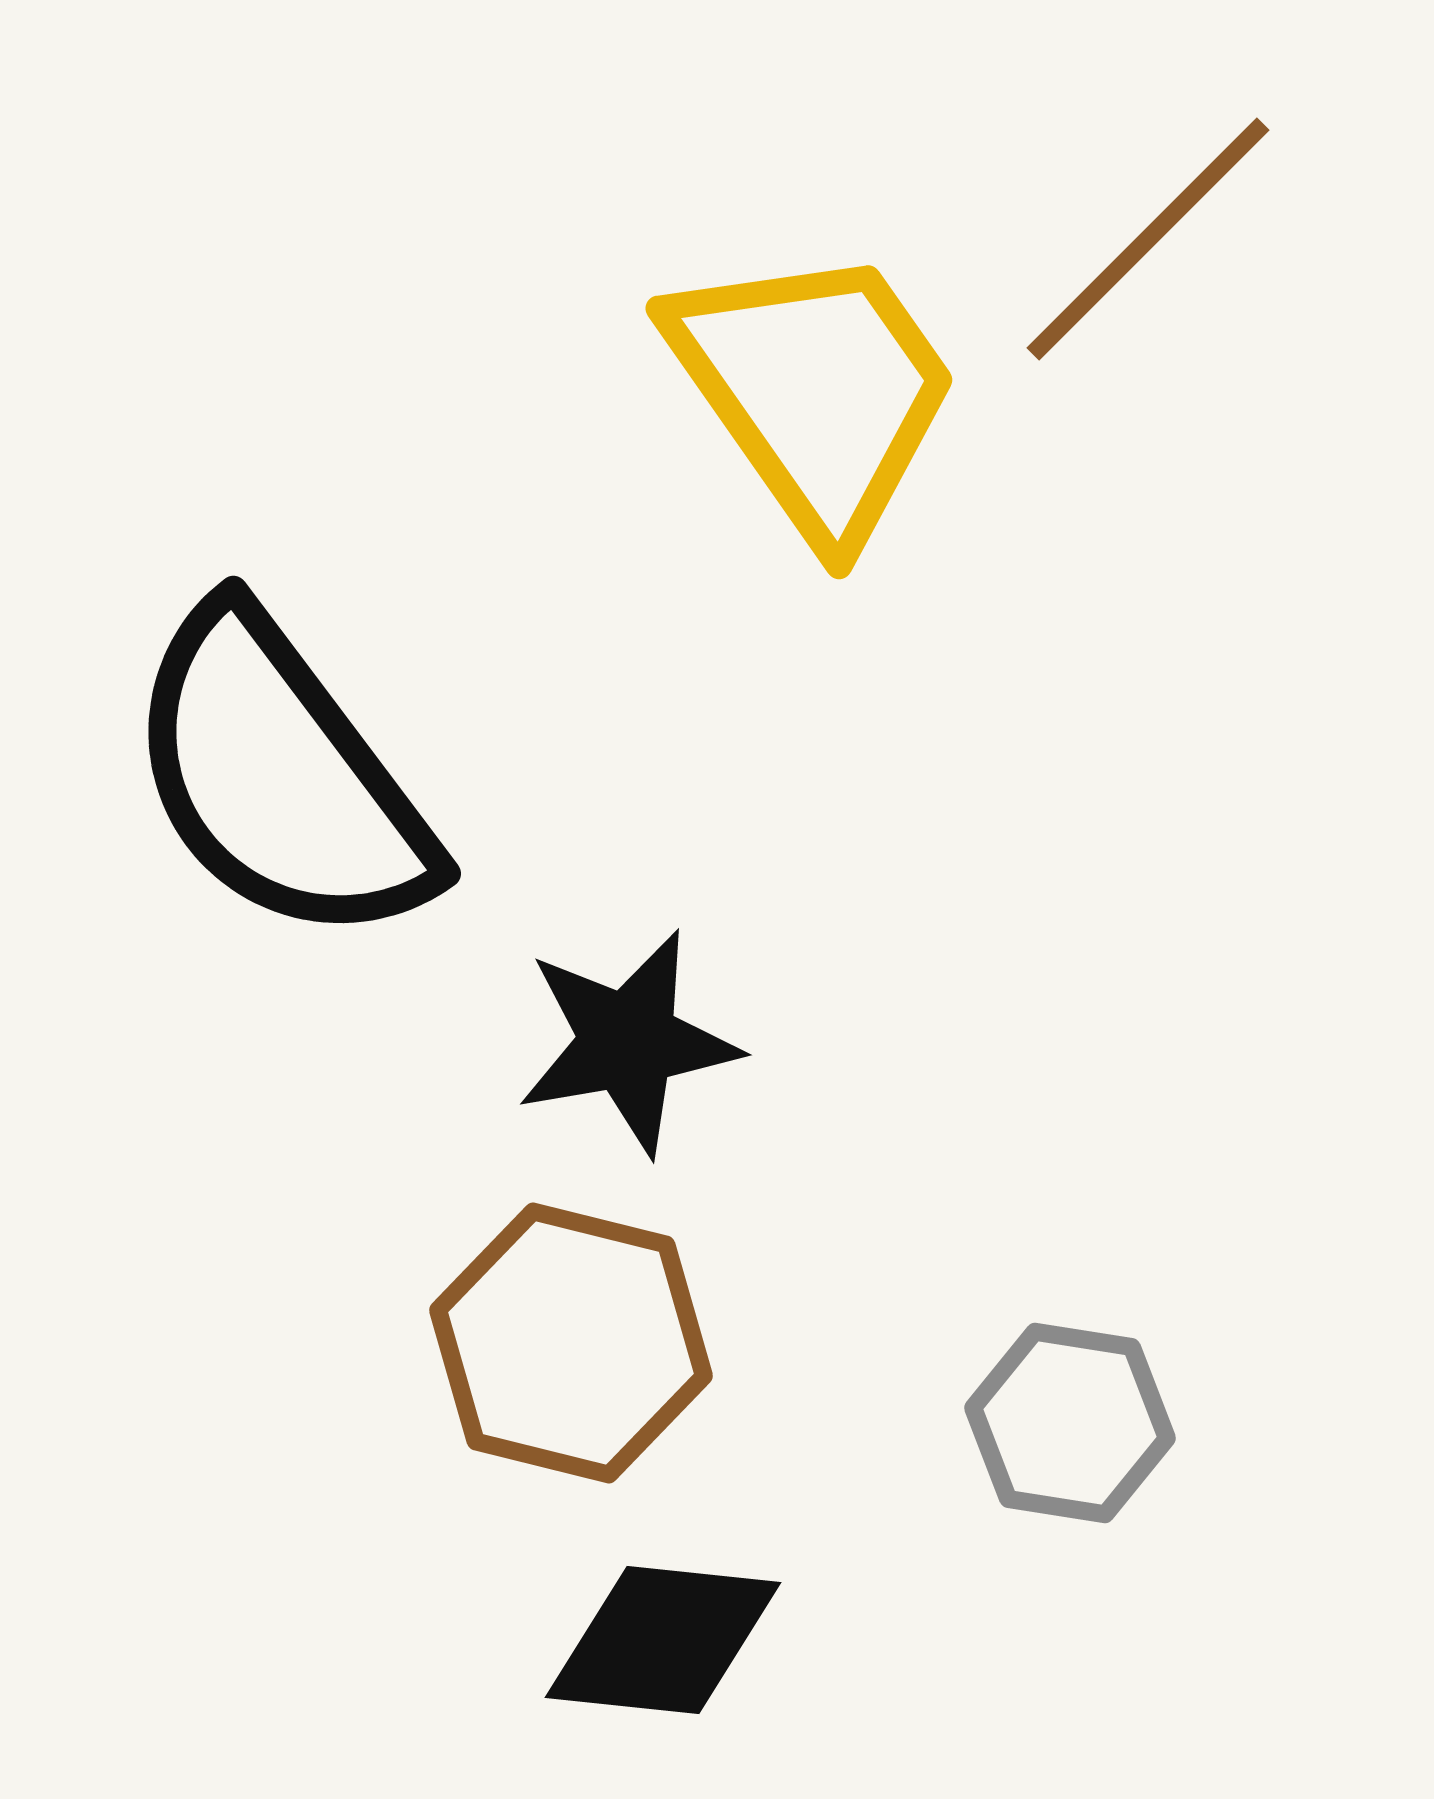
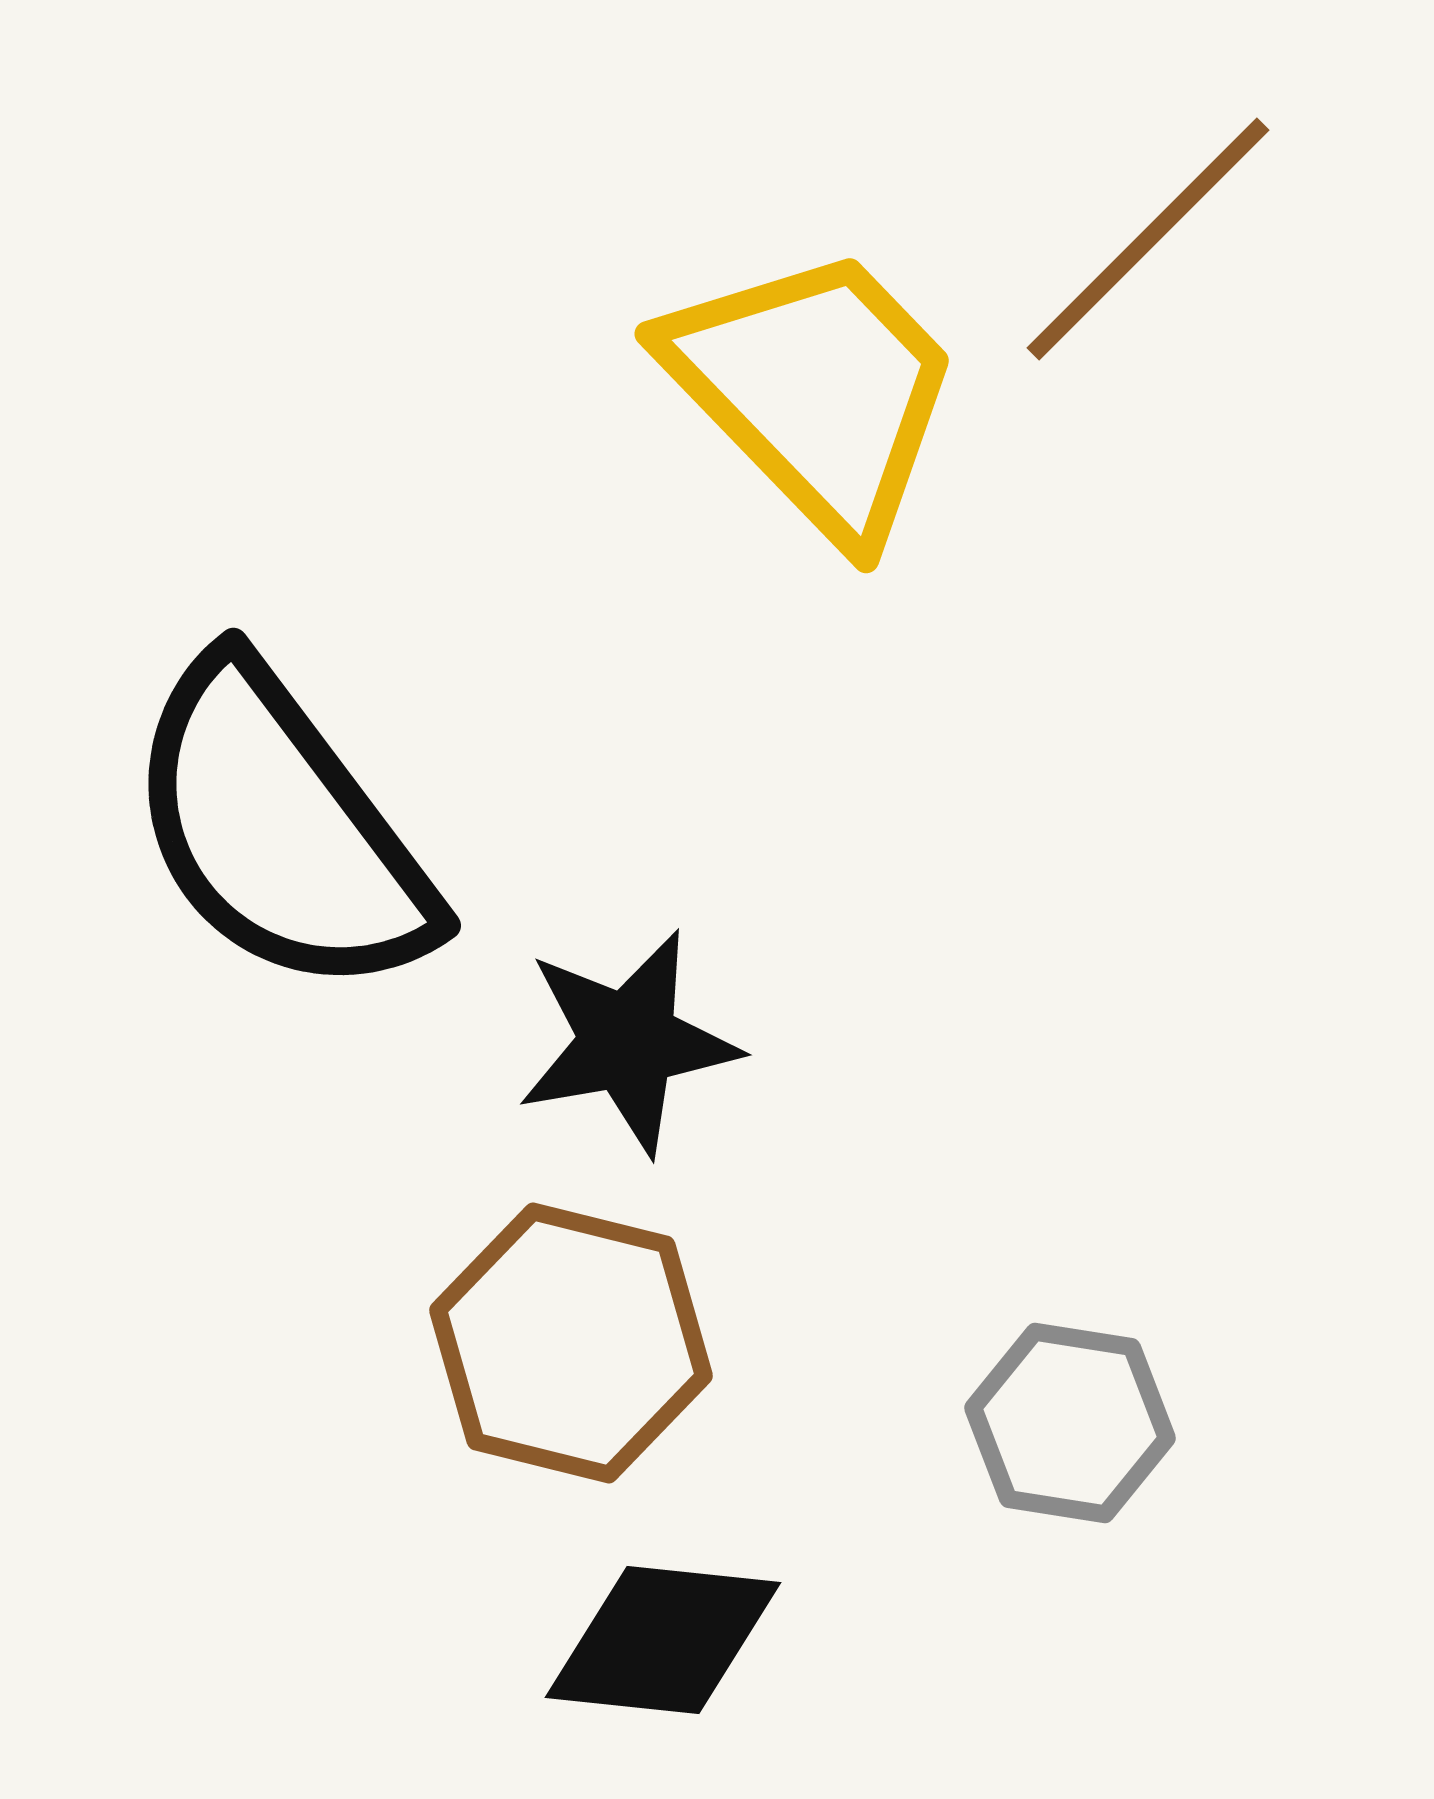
yellow trapezoid: rotated 9 degrees counterclockwise
black semicircle: moved 52 px down
